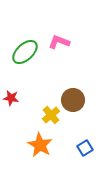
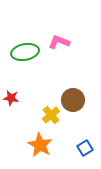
green ellipse: rotated 32 degrees clockwise
